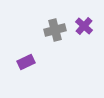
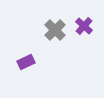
gray cross: rotated 30 degrees counterclockwise
